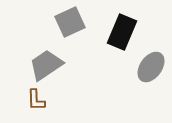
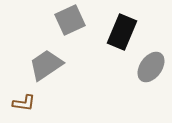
gray square: moved 2 px up
brown L-shape: moved 12 px left, 3 px down; rotated 80 degrees counterclockwise
